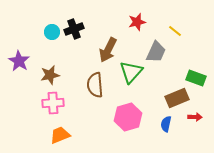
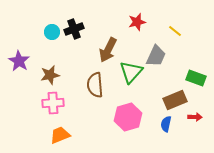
gray trapezoid: moved 4 px down
brown rectangle: moved 2 px left, 2 px down
